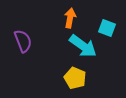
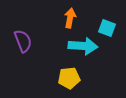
cyan arrow: rotated 32 degrees counterclockwise
yellow pentagon: moved 6 px left; rotated 30 degrees counterclockwise
